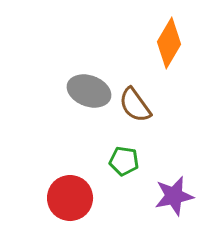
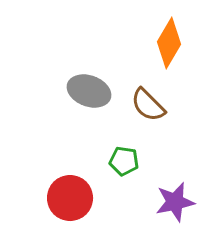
brown semicircle: moved 13 px right; rotated 9 degrees counterclockwise
purple star: moved 1 px right, 6 px down
